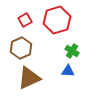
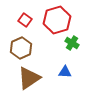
red square: rotated 24 degrees counterclockwise
green cross: moved 8 px up
blue triangle: moved 3 px left, 1 px down
brown triangle: rotated 10 degrees counterclockwise
